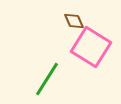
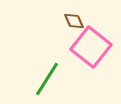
pink square: rotated 6 degrees clockwise
